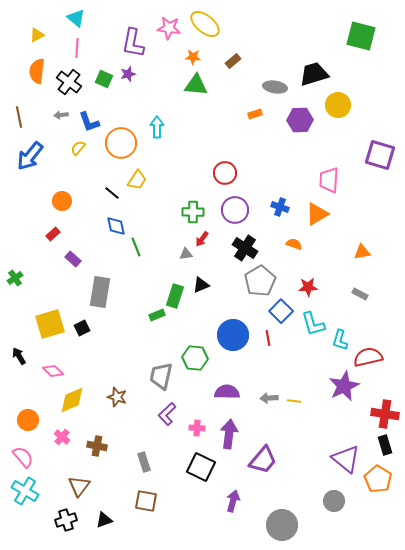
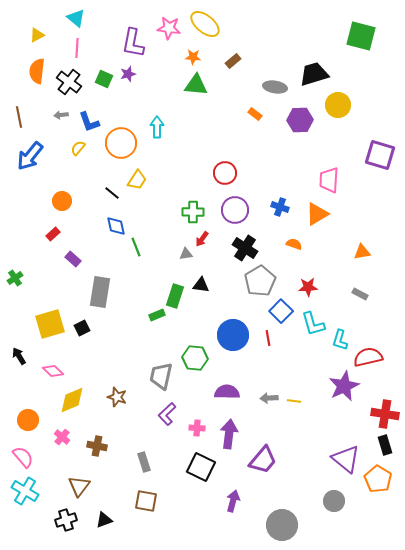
orange rectangle at (255, 114): rotated 56 degrees clockwise
black triangle at (201, 285): rotated 30 degrees clockwise
